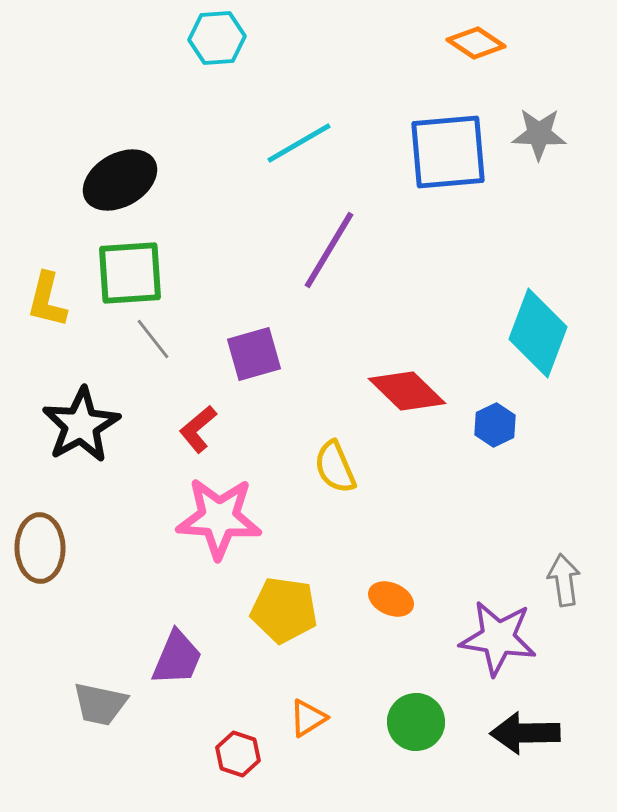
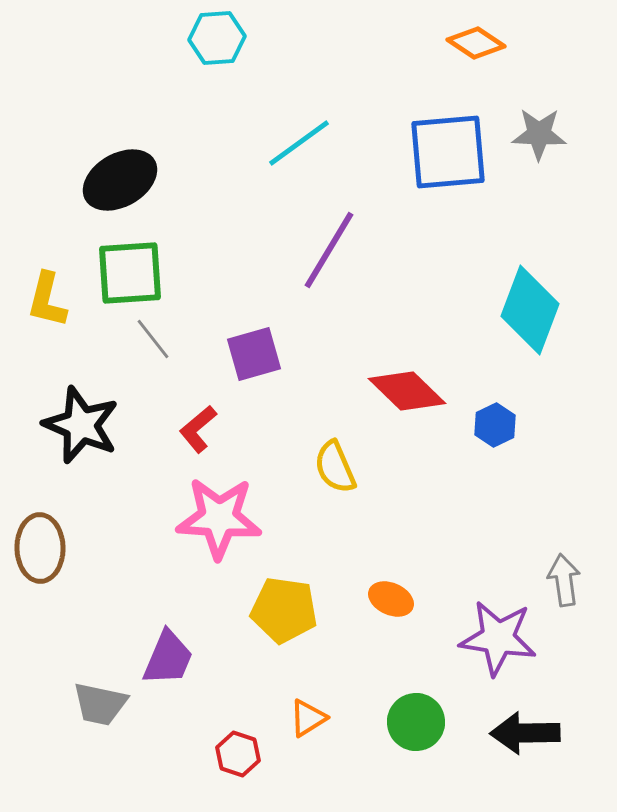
cyan line: rotated 6 degrees counterclockwise
cyan diamond: moved 8 px left, 23 px up
black star: rotated 20 degrees counterclockwise
purple trapezoid: moved 9 px left
